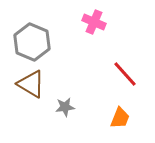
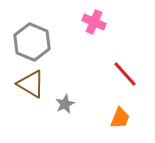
gray star: moved 3 px up; rotated 18 degrees counterclockwise
